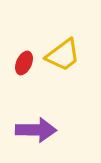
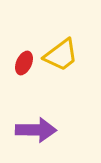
yellow trapezoid: moved 2 px left
